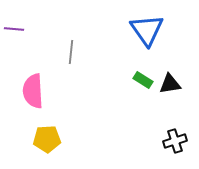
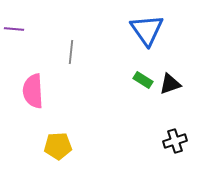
black triangle: rotated 10 degrees counterclockwise
yellow pentagon: moved 11 px right, 7 px down
